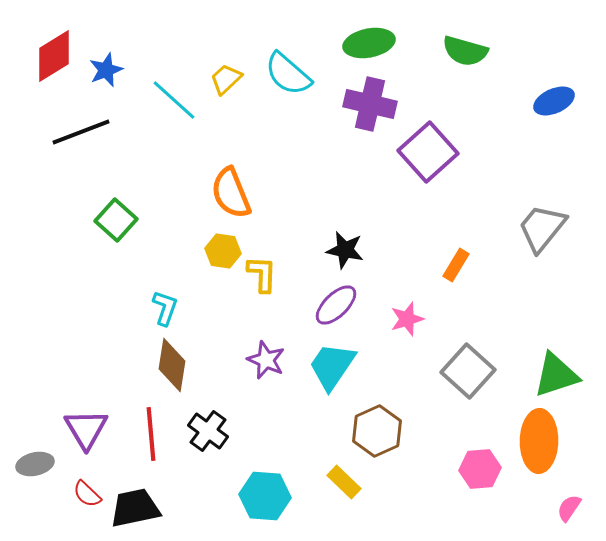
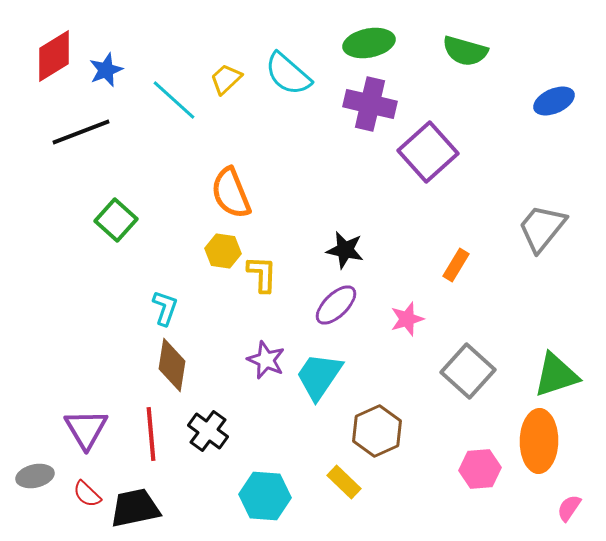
cyan trapezoid: moved 13 px left, 10 px down
gray ellipse: moved 12 px down
